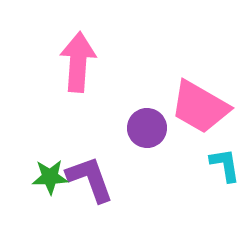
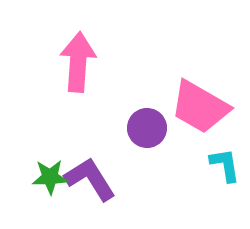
purple L-shape: rotated 12 degrees counterclockwise
